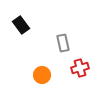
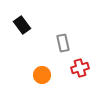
black rectangle: moved 1 px right
